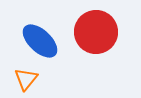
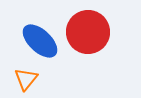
red circle: moved 8 px left
